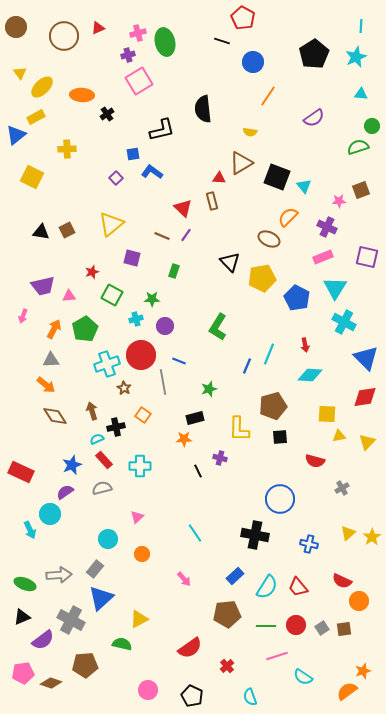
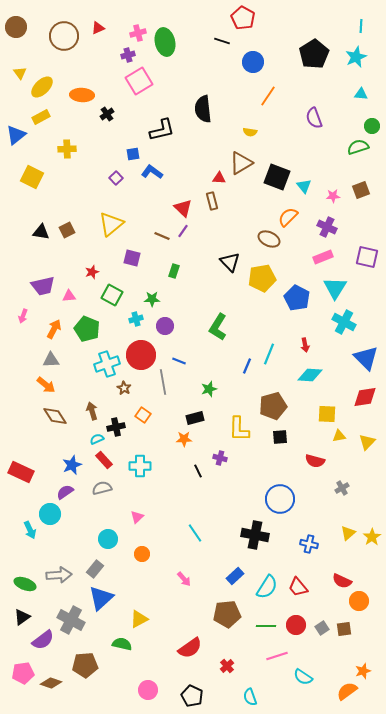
yellow rectangle at (36, 117): moved 5 px right
purple semicircle at (314, 118): rotated 105 degrees clockwise
pink star at (339, 201): moved 6 px left, 5 px up
purple line at (186, 235): moved 3 px left, 4 px up
green pentagon at (85, 329): moved 2 px right; rotated 20 degrees counterclockwise
black triangle at (22, 617): rotated 12 degrees counterclockwise
